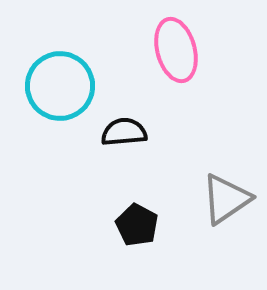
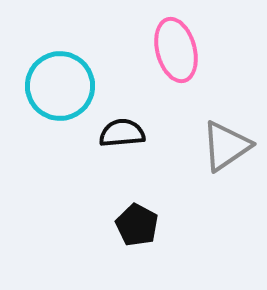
black semicircle: moved 2 px left, 1 px down
gray triangle: moved 53 px up
